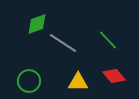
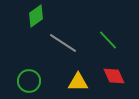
green diamond: moved 1 px left, 8 px up; rotated 15 degrees counterclockwise
red diamond: rotated 15 degrees clockwise
